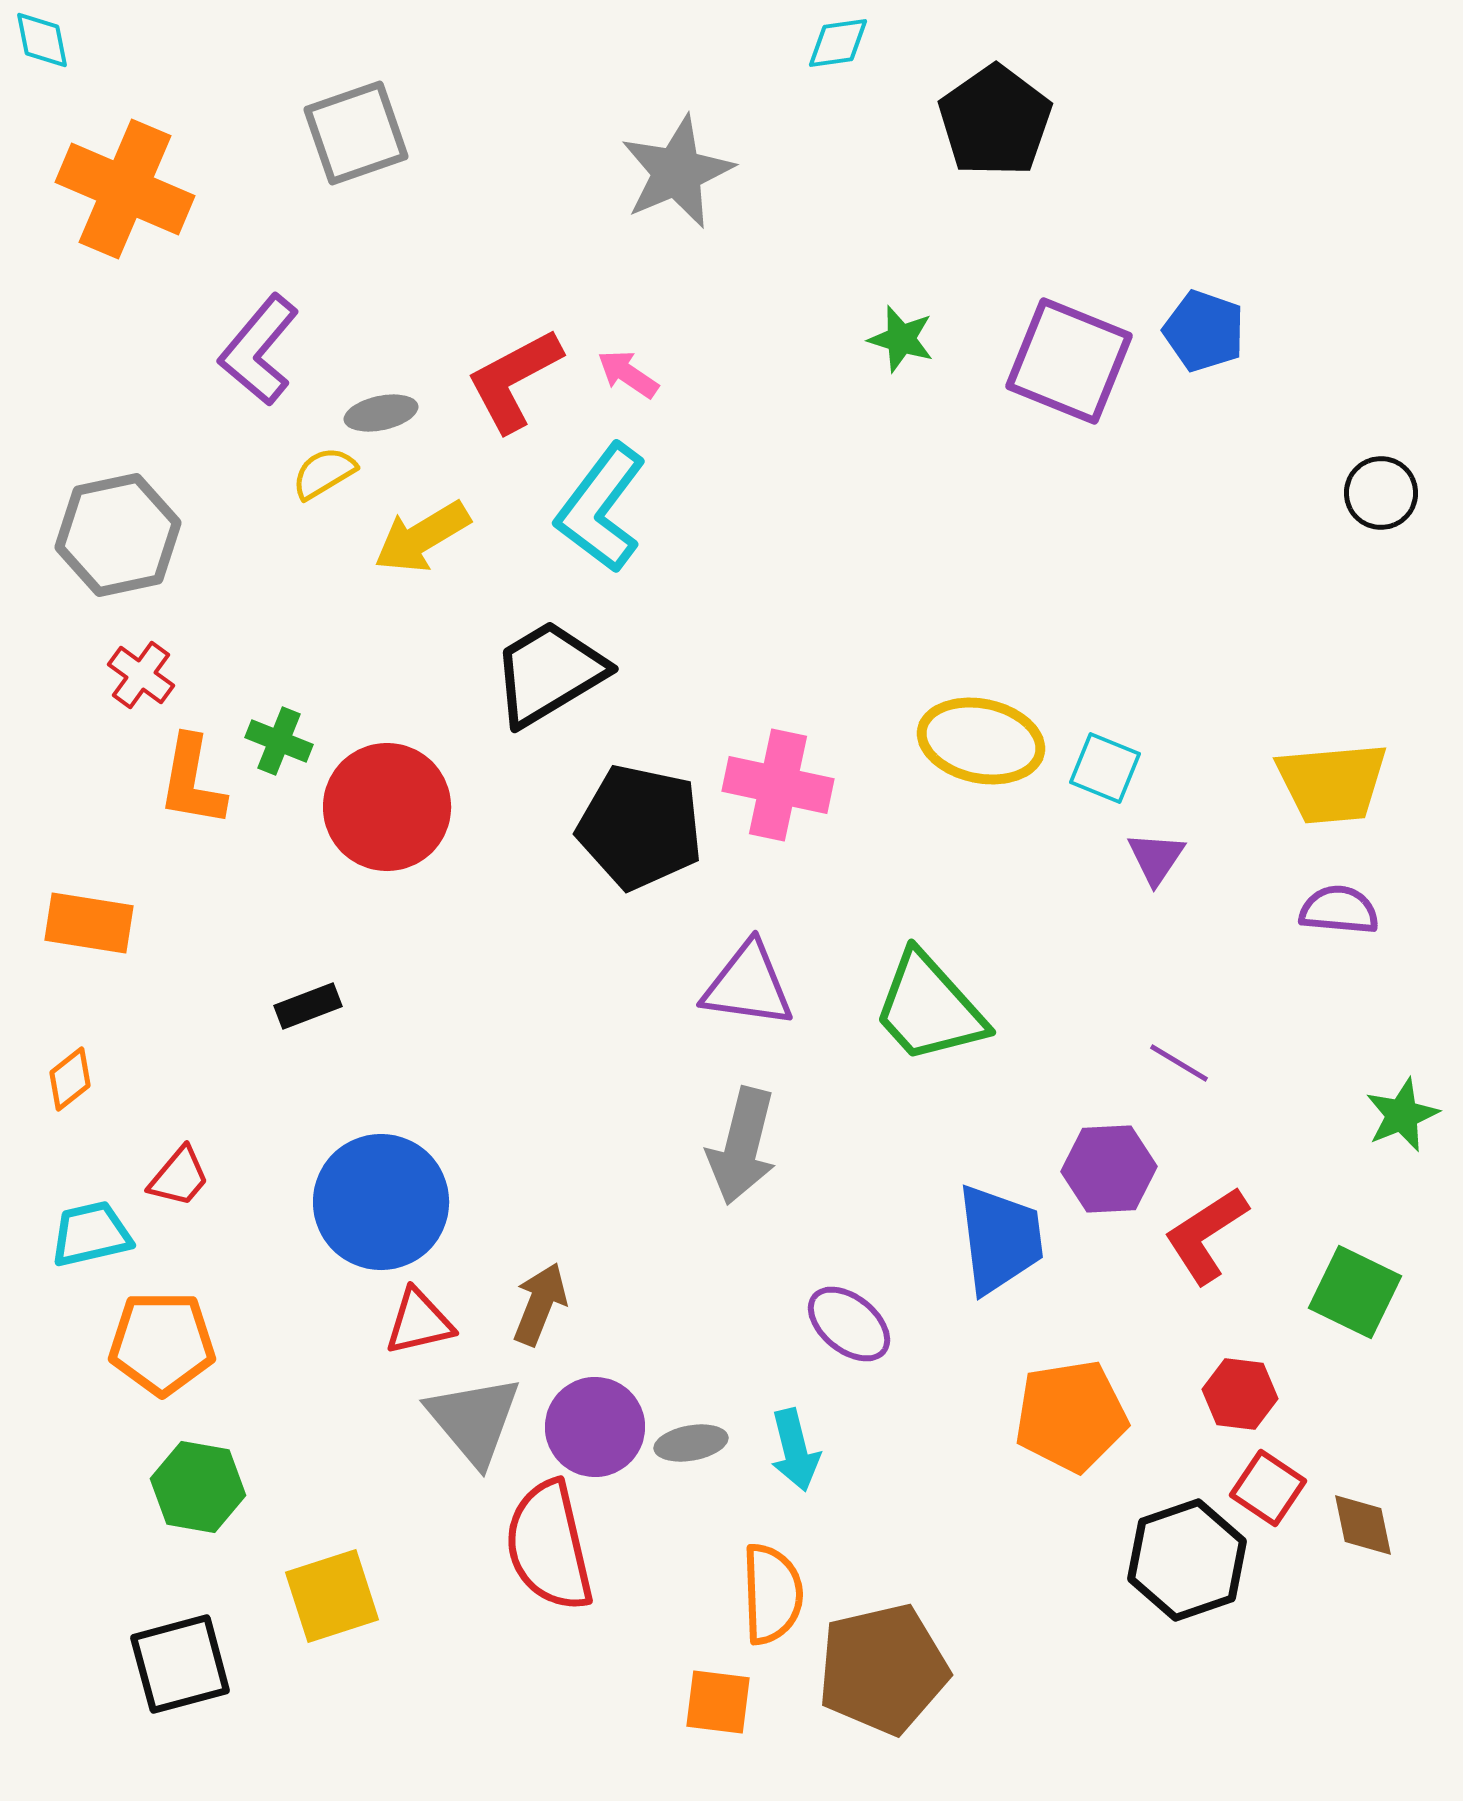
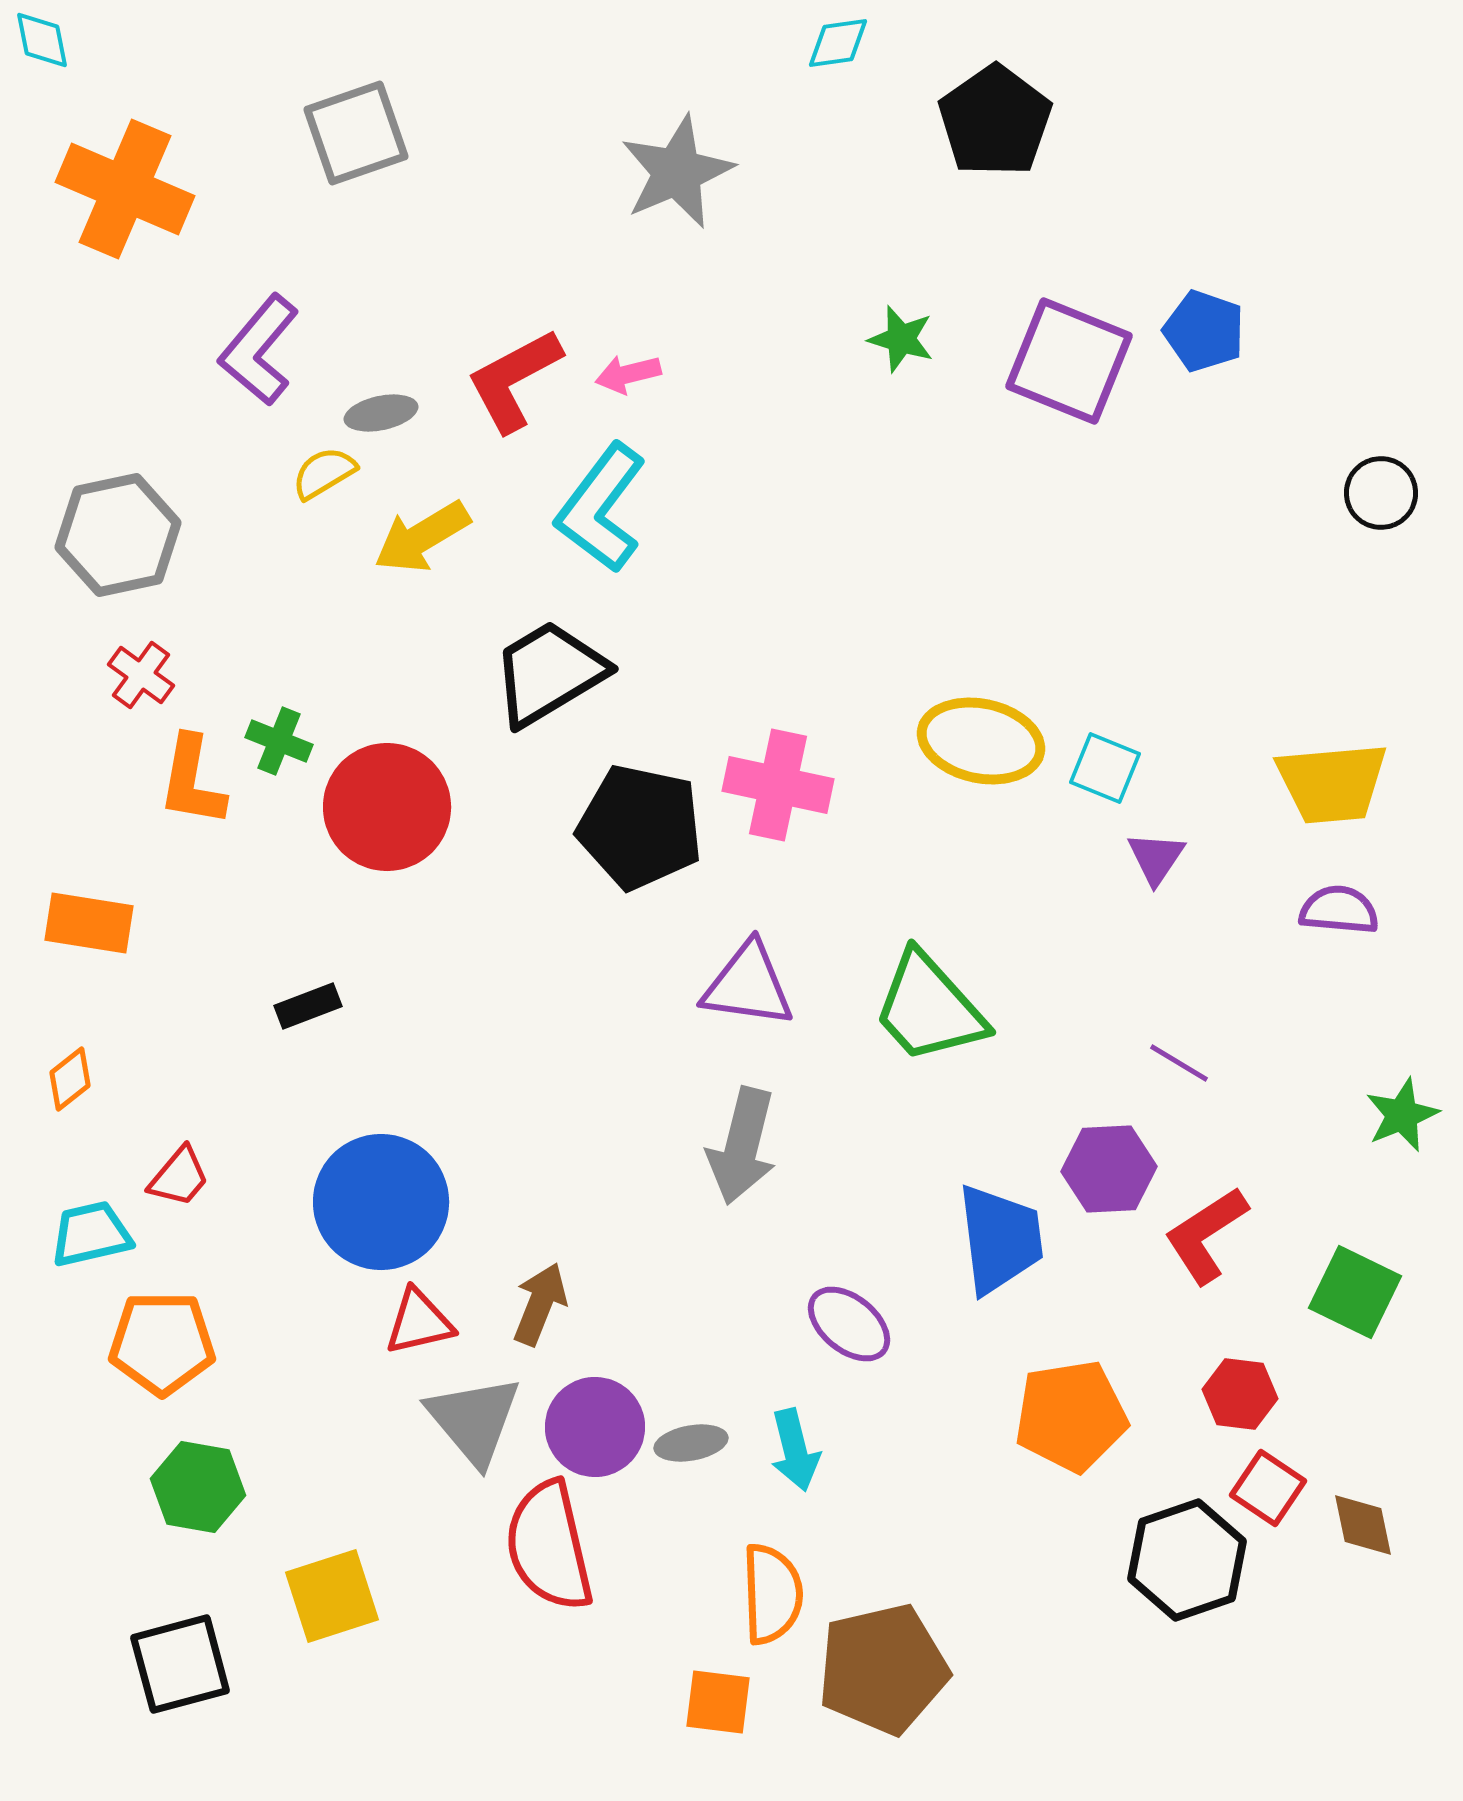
pink arrow at (628, 374): rotated 48 degrees counterclockwise
